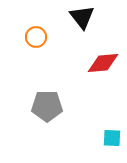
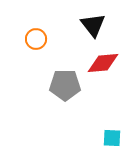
black triangle: moved 11 px right, 8 px down
orange circle: moved 2 px down
gray pentagon: moved 18 px right, 21 px up
